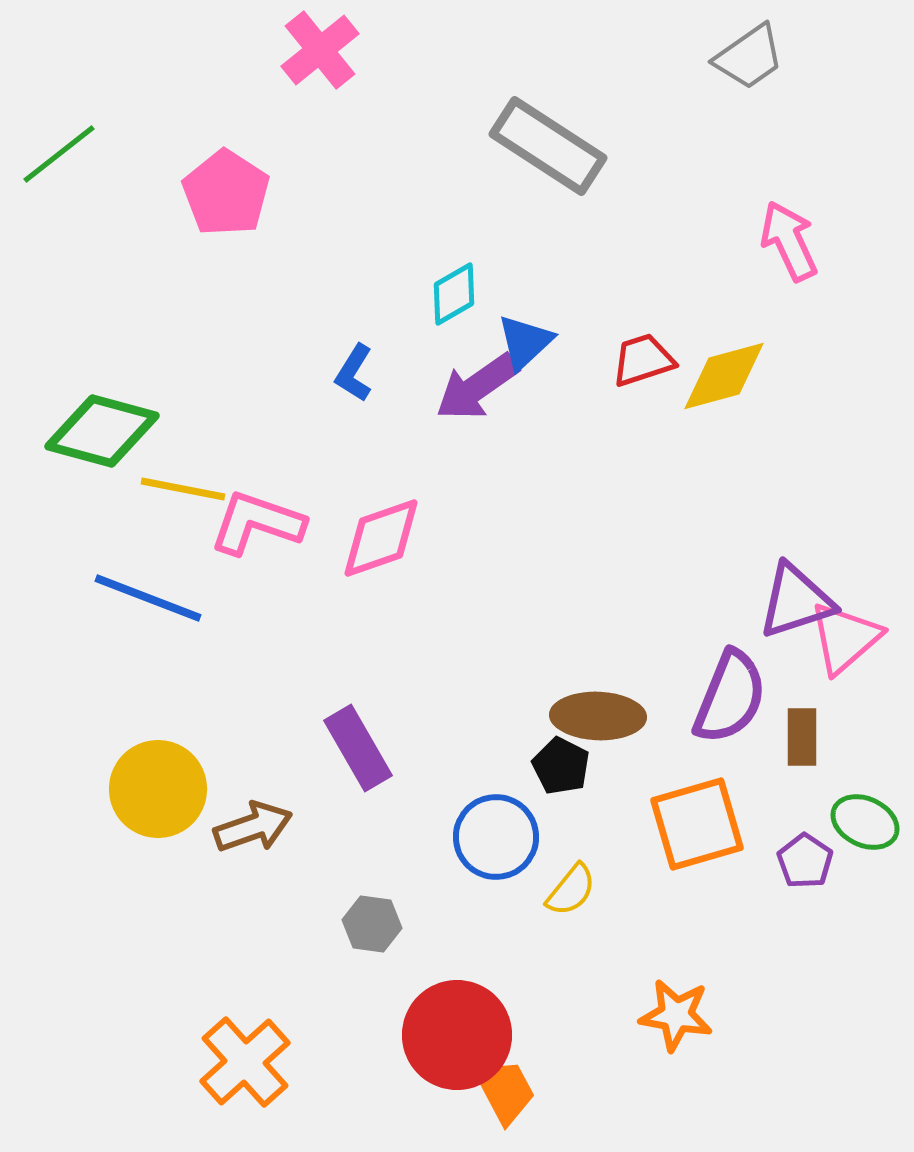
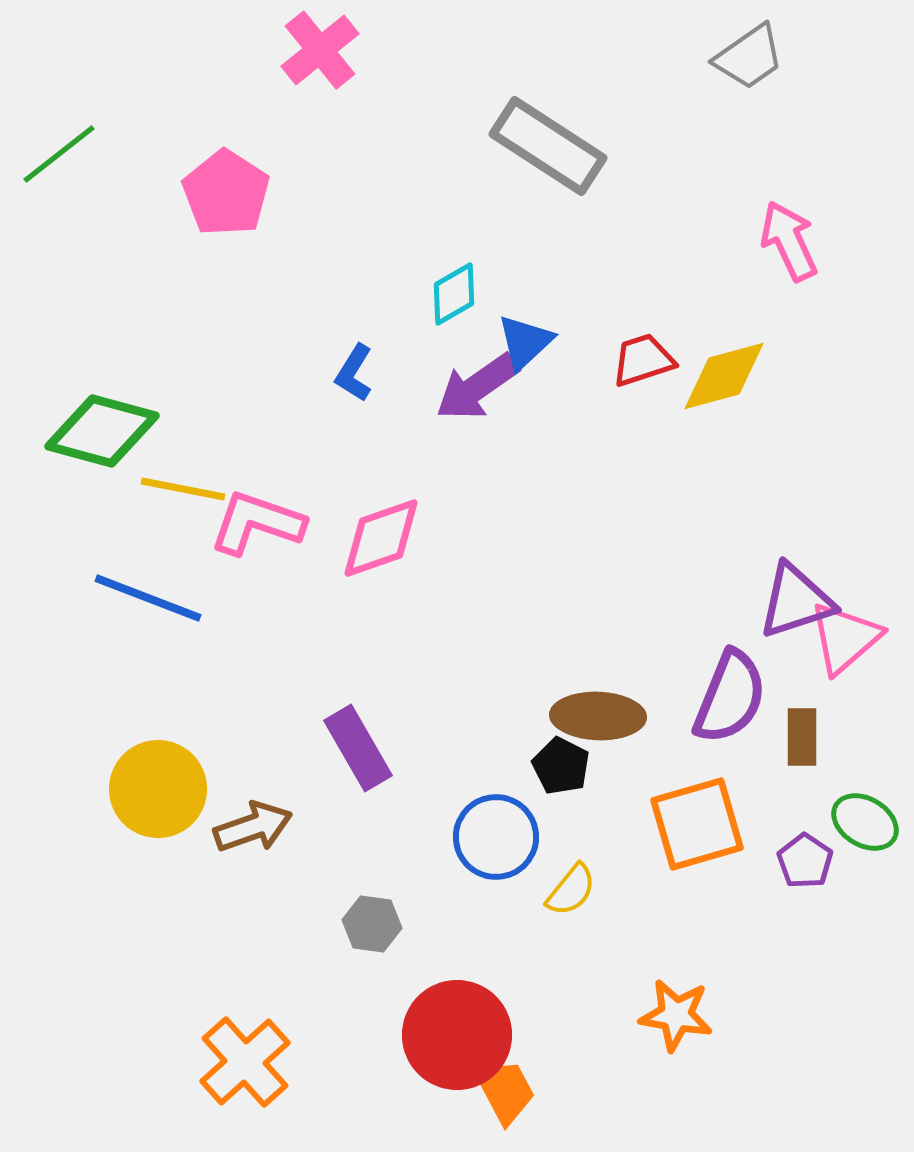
green ellipse: rotated 6 degrees clockwise
